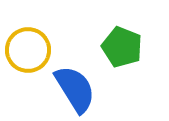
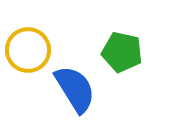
green pentagon: moved 5 px down; rotated 9 degrees counterclockwise
